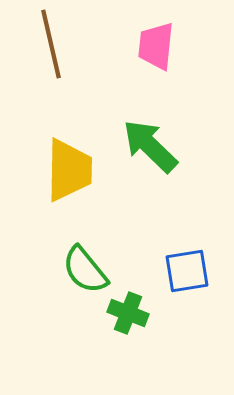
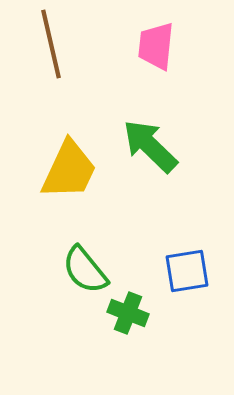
yellow trapezoid: rotated 24 degrees clockwise
